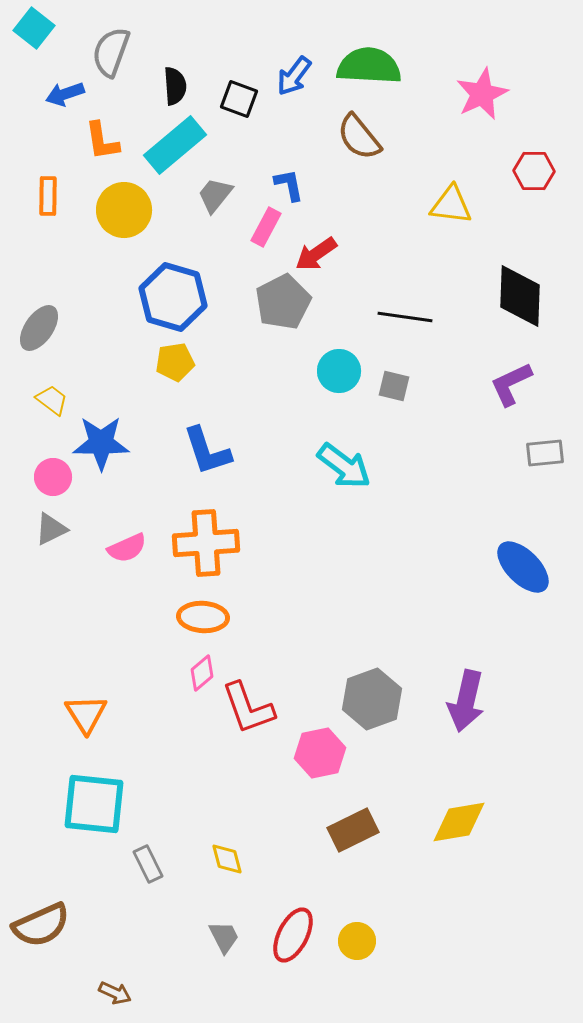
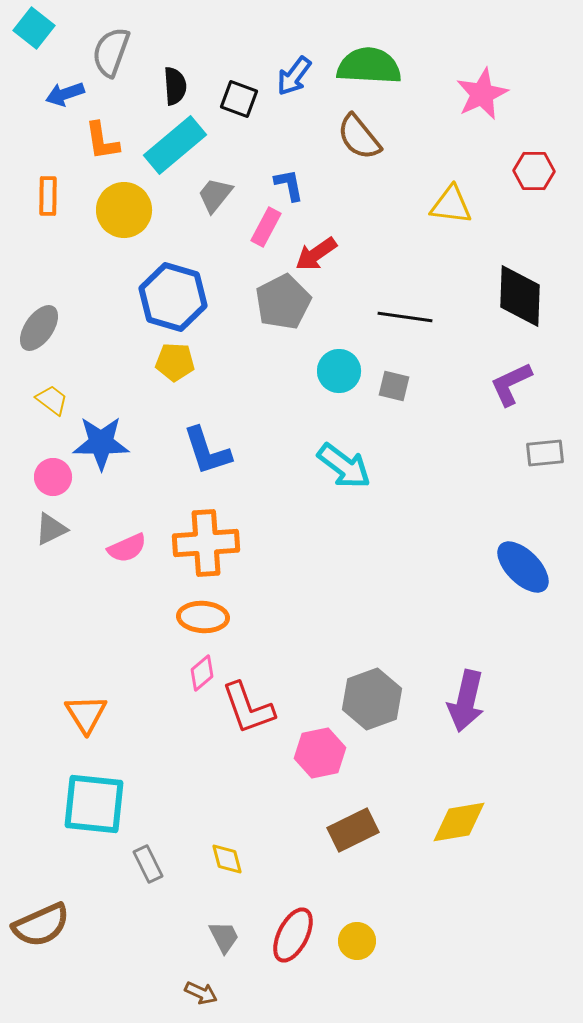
yellow pentagon at (175, 362): rotated 12 degrees clockwise
brown arrow at (115, 993): moved 86 px right
